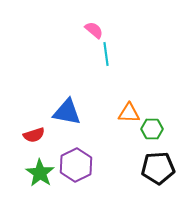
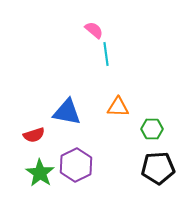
orange triangle: moved 11 px left, 6 px up
